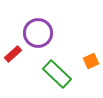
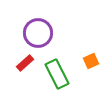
red rectangle: moved 12 px right, 9 px down
green rectangle: rotated 20 degrees clockwise
